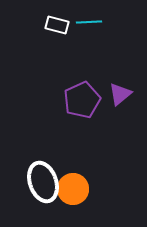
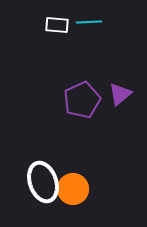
white rectangle: rotated 10 degrees counterclockwise
